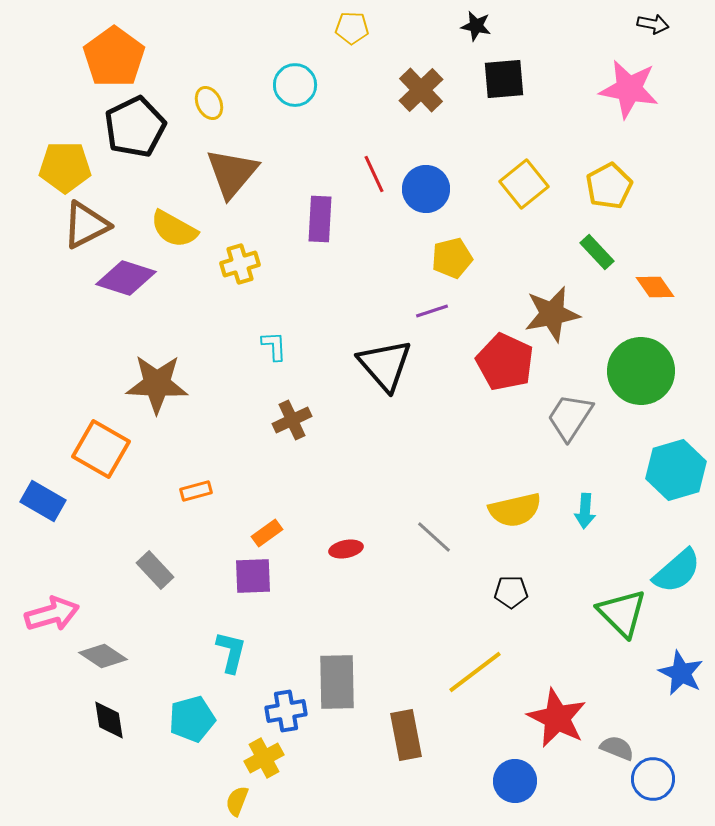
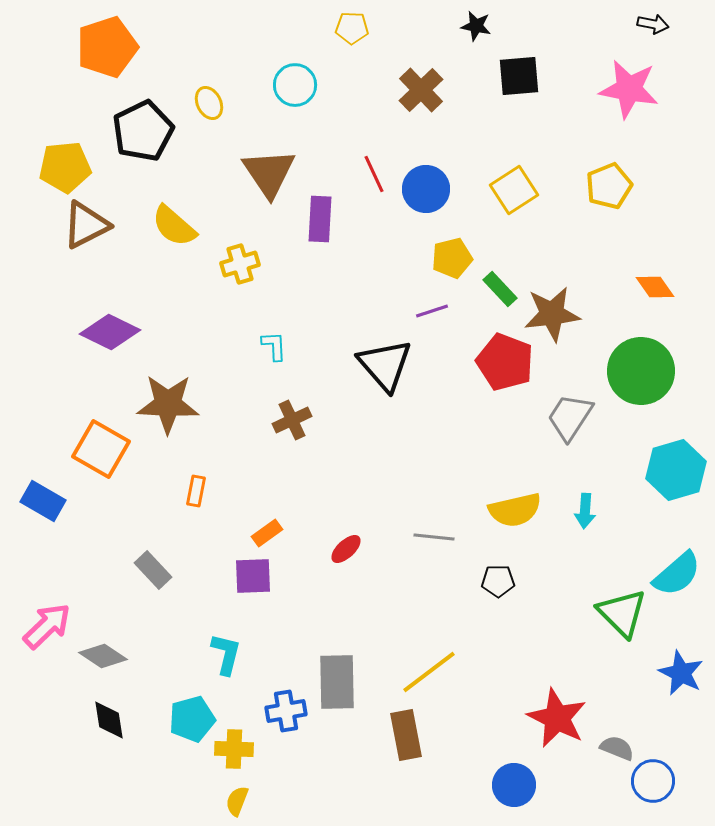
orange pentagon at (114, 57): moved 7 px left, 10 px up; rotated 18 degrees clockwise
black square at (504, 79): moved 15 px right, 3 px up
black pentagon at (135, 127): moved 8 px right, 4 px down
yellow pentagon at (65, 167): rotated 6 degrees counterclockwise
brown triangle at (232, 173): moved 37 px right; rotated 14 degrees counterclockwise
yellow square at (524, 184): moved 10 px left, 6 px down; rotated 6 degrees clockwise
yellow pentagon at (609, 186): rotated 6 degrees clockwise
yellow semicircle at (174, 229): moved 3 px up; rotated 12 degrees clockwise
green rectangle at (597, 252): moved 97 px left, 37 px down
purple diamond at (126, 278): moved 16 px left, 54 px down; rotated 8 degrees clockwise
brown star at (552, 314): rotated 4 degrees clockwise
red pentagon at (505, 362): rotated 4 degrees counterclockwise
brown star at (157, 384): moved 11 px right, 20 px down
orange rectangle at (196, 491): rotated 64 degrees counterclockwise
gray line at (434, 537): rotated 36 degrees counterclockwise
red ellipse at (346, 549): rotated 32 degrees counterclockwise
gray rectangle at (155, 570): moved 2 px left
cyan semicircle at (677, 571): moved 3 px down
black pentagon at (511, 592): moved 13 px left, 11 px up
pink arrow at (52, 614): moved 5 px left, 12 px down; rotated 28 degrees counterclockwise
cyan L-shape at (231, 652): moved 5 px left, 2 px down
yellow line at (475, 672): moved 46 px left
yellow cross at (264, 758): moved 30 px left, 9 px up; rotated 30 degrees clockwise
blue circle at (653, 779): moved 2 px down
blue circle at (515, 781): moved 1 px left, 4 px down
